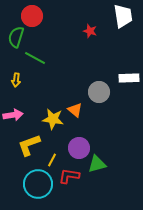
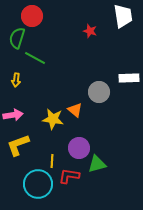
green semicircle: moved 1 px right, 1 px down
yellow L-shape: moved 11 px left
yellow line: moved 1 px down; rotated 24 degrees counterclockwise
